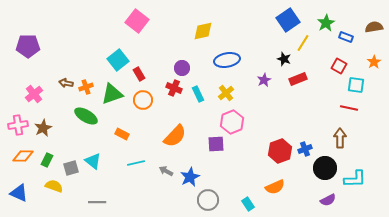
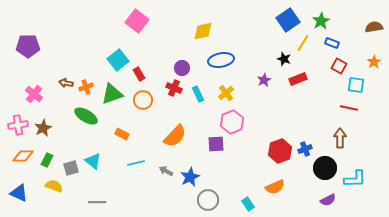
green star at (326, 23): moved 5 px left, 2 px up
blue rectangle at (346, 37): moved 14 px left, 6 px down
blue ellipse at (227, 60): moved 6 px left
pink cross at (34, 94): rotated 12 degrees counterclockwise
